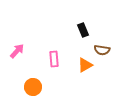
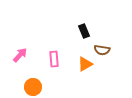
black rectangle: moved 1 px right, 1 px down
pink arrow: moved 3 px right, 4 px down
orange triangle: moved 1 px up
